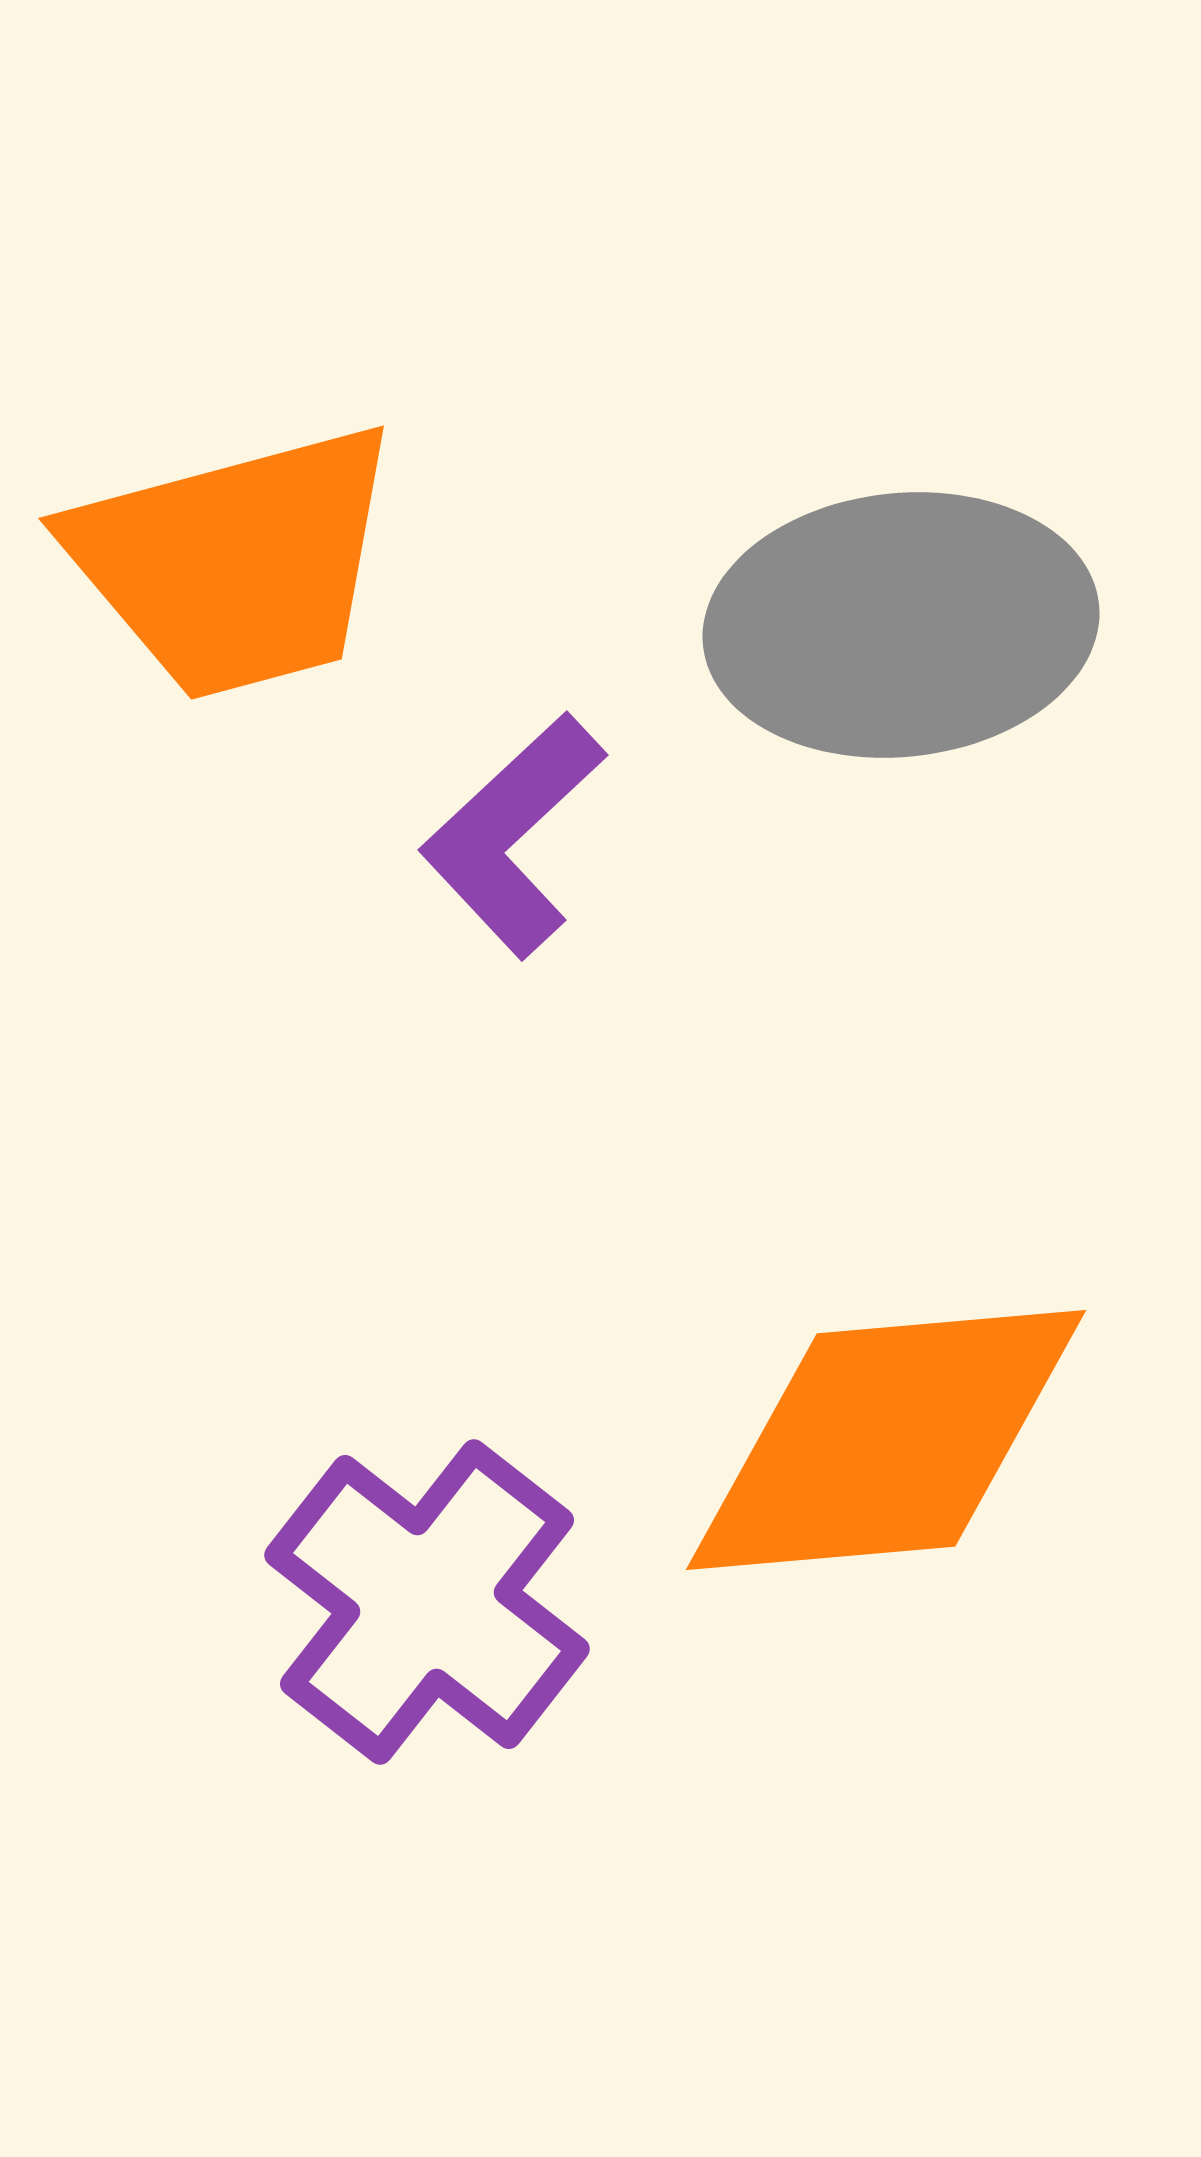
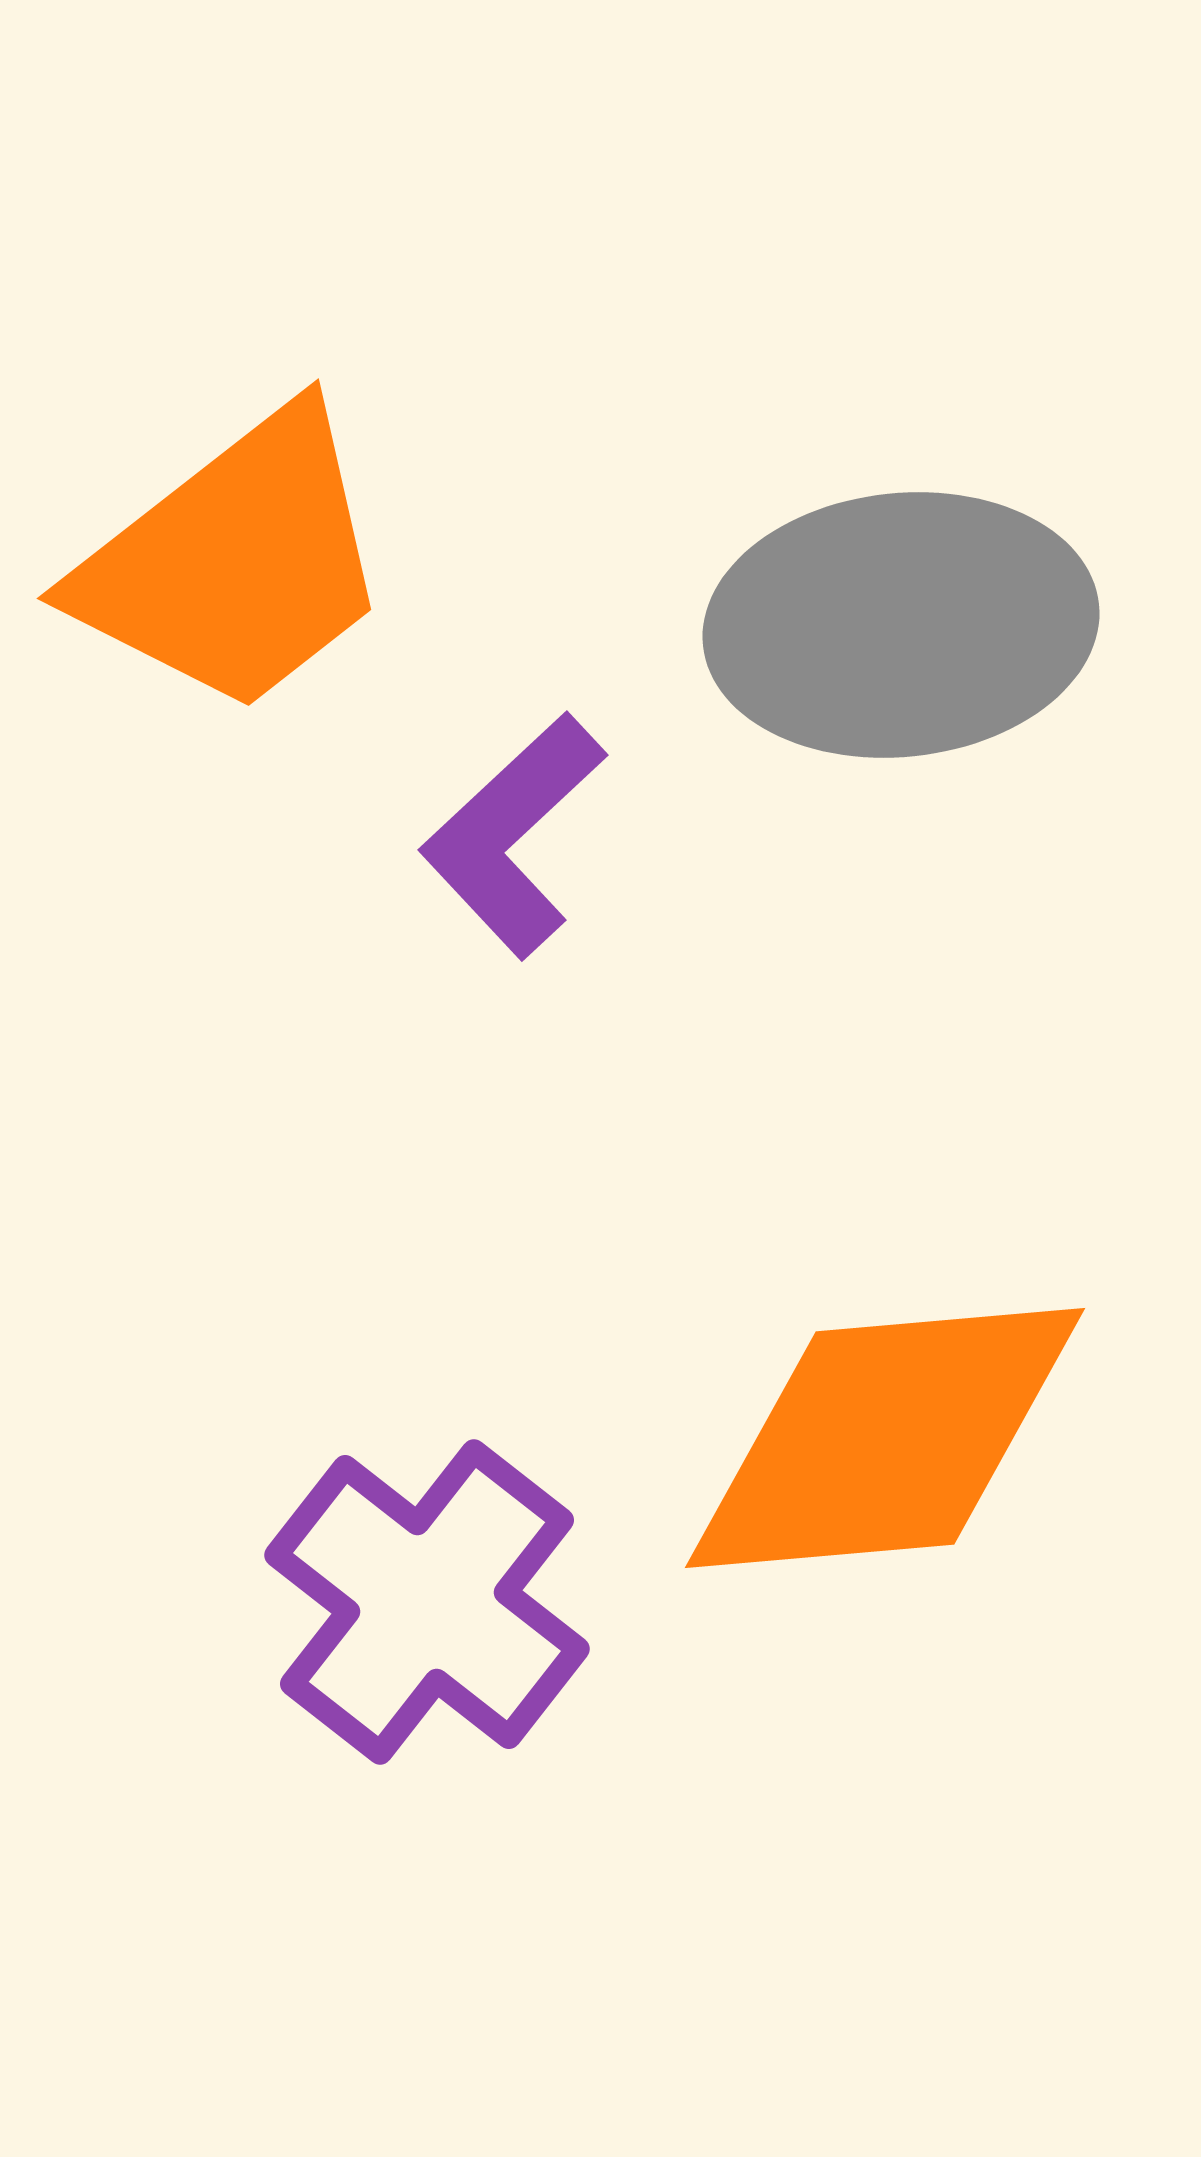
orange trapezoid: rotated 23 degrees counterclockwise
orange diamond: moved 1 px left, 2 px up
